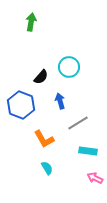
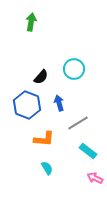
cyan circle: moved 5 px right, 2 px down
blue arrow: moved 1 px left, 2 px down
blue hexagon: moved 6 px right
orange L-shape: rotated 55 degrees counterclockwise
cyan rectangle: rotated 30 degrees clockwise
